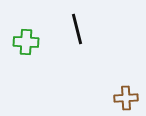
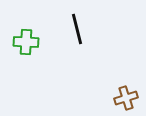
brown cross: rotated 15 degrees counterclockwise
